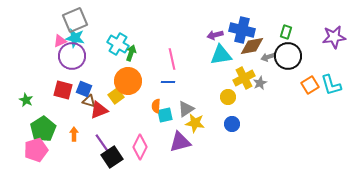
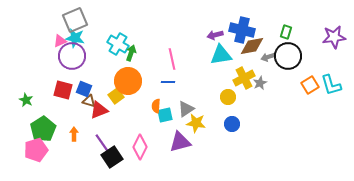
yellow star: moved 1 px right
